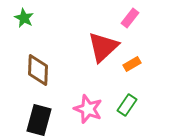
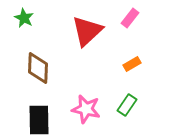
red triangle: moved 16 px left, 16 px up
brown diamond: moved 2 px up
pink star: moved 2 px left; rotated 8 degrees counterclockwise
black rectangle: rotated 16 degrees counterclockwise
